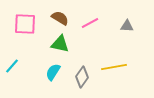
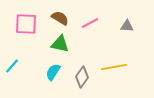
pink square: moved 1 px right
